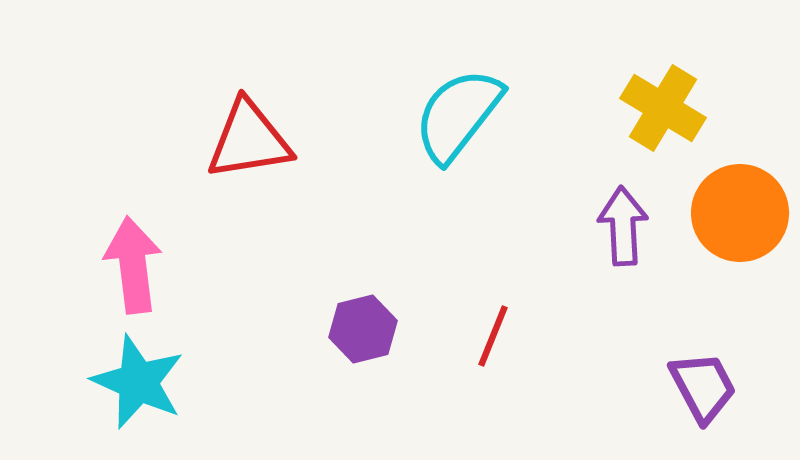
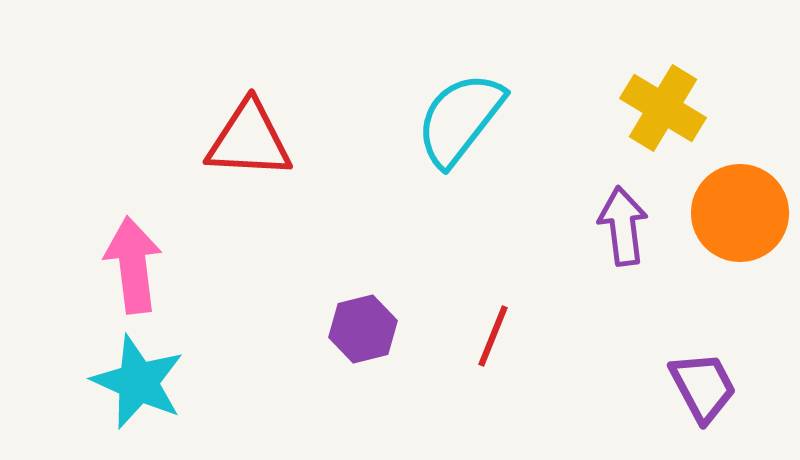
cyan semicircle: moved 2 px right, 4 px down
red triangle: rotated 12 degrees clockwise
purple arrow: rotated 4 degrees counterclockwise
